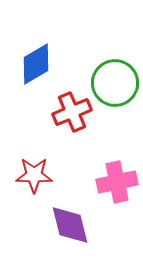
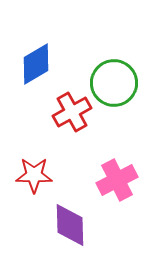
green circle: moved 1 px left
red cross: rotated 6 degrees counterclockwise
pink cross: moved 2 px up; rotated 15 degrees counterclockwise
purple diamond: rotated 12 degrees clockwise
